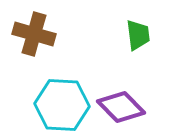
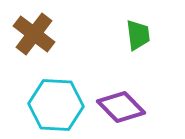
brown cross: rotated 21 degrees clockwise
cyan hexagon: moved 6 px left
